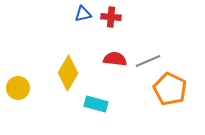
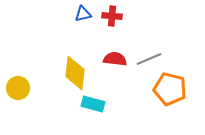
red cross: moved 1 px right, 1 px up
gray line: moved 1 px right, 2 px up
yellow diamond: moved 7 px right; rotated 24 degrees counterclockwise
orange pentagon: rotated 12 degrees counterclockwise
cyan rectangle: moved 3 px left
